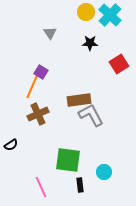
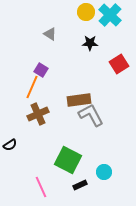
gray triangle: moved 1 px down; rotated 24 degrees counterclockwise
purple square: moved 2 px up
black semicircle: moved 1 px left
green square: rotated 20 degrees clockwise
black rectangle: rotated 72 degrees clockwise
